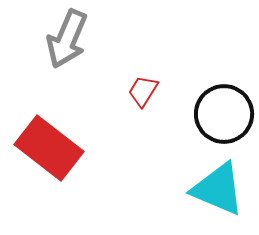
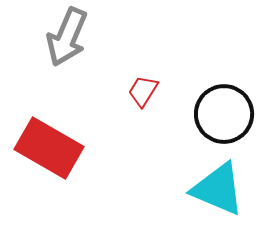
gray arrow: moved 2 px up
red rectangle: rotated 8 degrees counterclockwise
